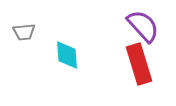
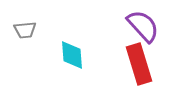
gray trapezoid: moved 1 px right, 2 px up
cyan diamond: moved 5 px right
